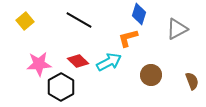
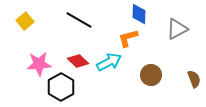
blue diamond: rotated 15 degrees counterclockwise
brown semicircle: moved 2 px right, 2 px up
